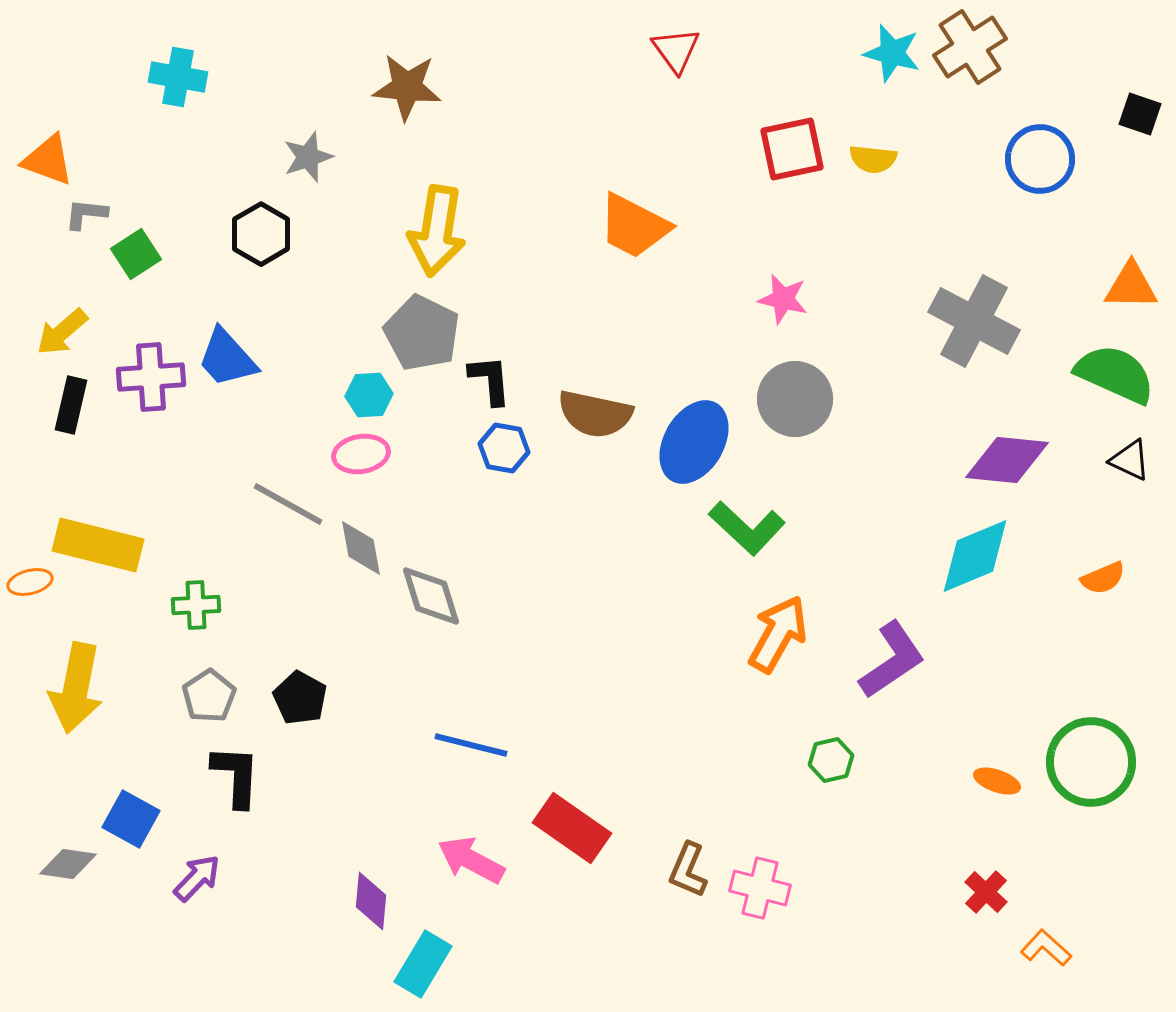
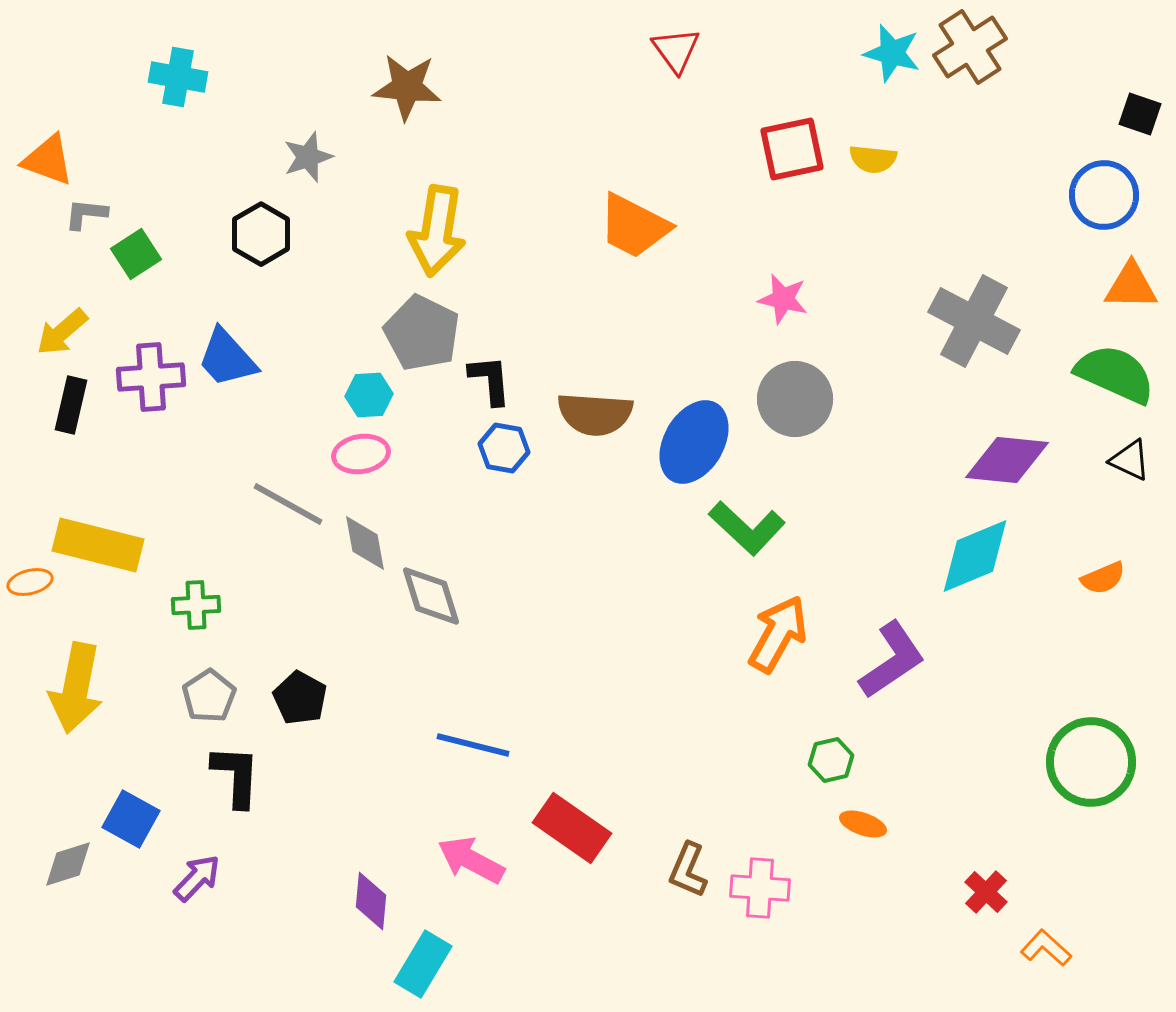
blue circle at (1040, 159): moved 64 px right, 36 px down
brown semicircle at (595, 414): rotated 8 degrees counterclockwise
gray diamond at (361, 548): moved 4 px right, 5 px up
blue line at (471, 745): moved 2 px right
orange ellipse at (997, 781): moved 134 px left, 43 px down
gray diamond at (68, 864): rotated 26 degrees counterclockwise
pink cross at (760, 888): rotated 10 degrees counterclockwise
